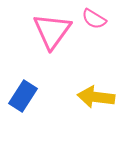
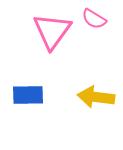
blue rectangle: moved 5 px right, 1 px up; rotated 56 degrees clockwise
